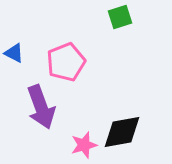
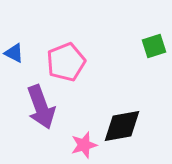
green square: moved 34 px right, 29 px down
black diamond: moved 6 px up
